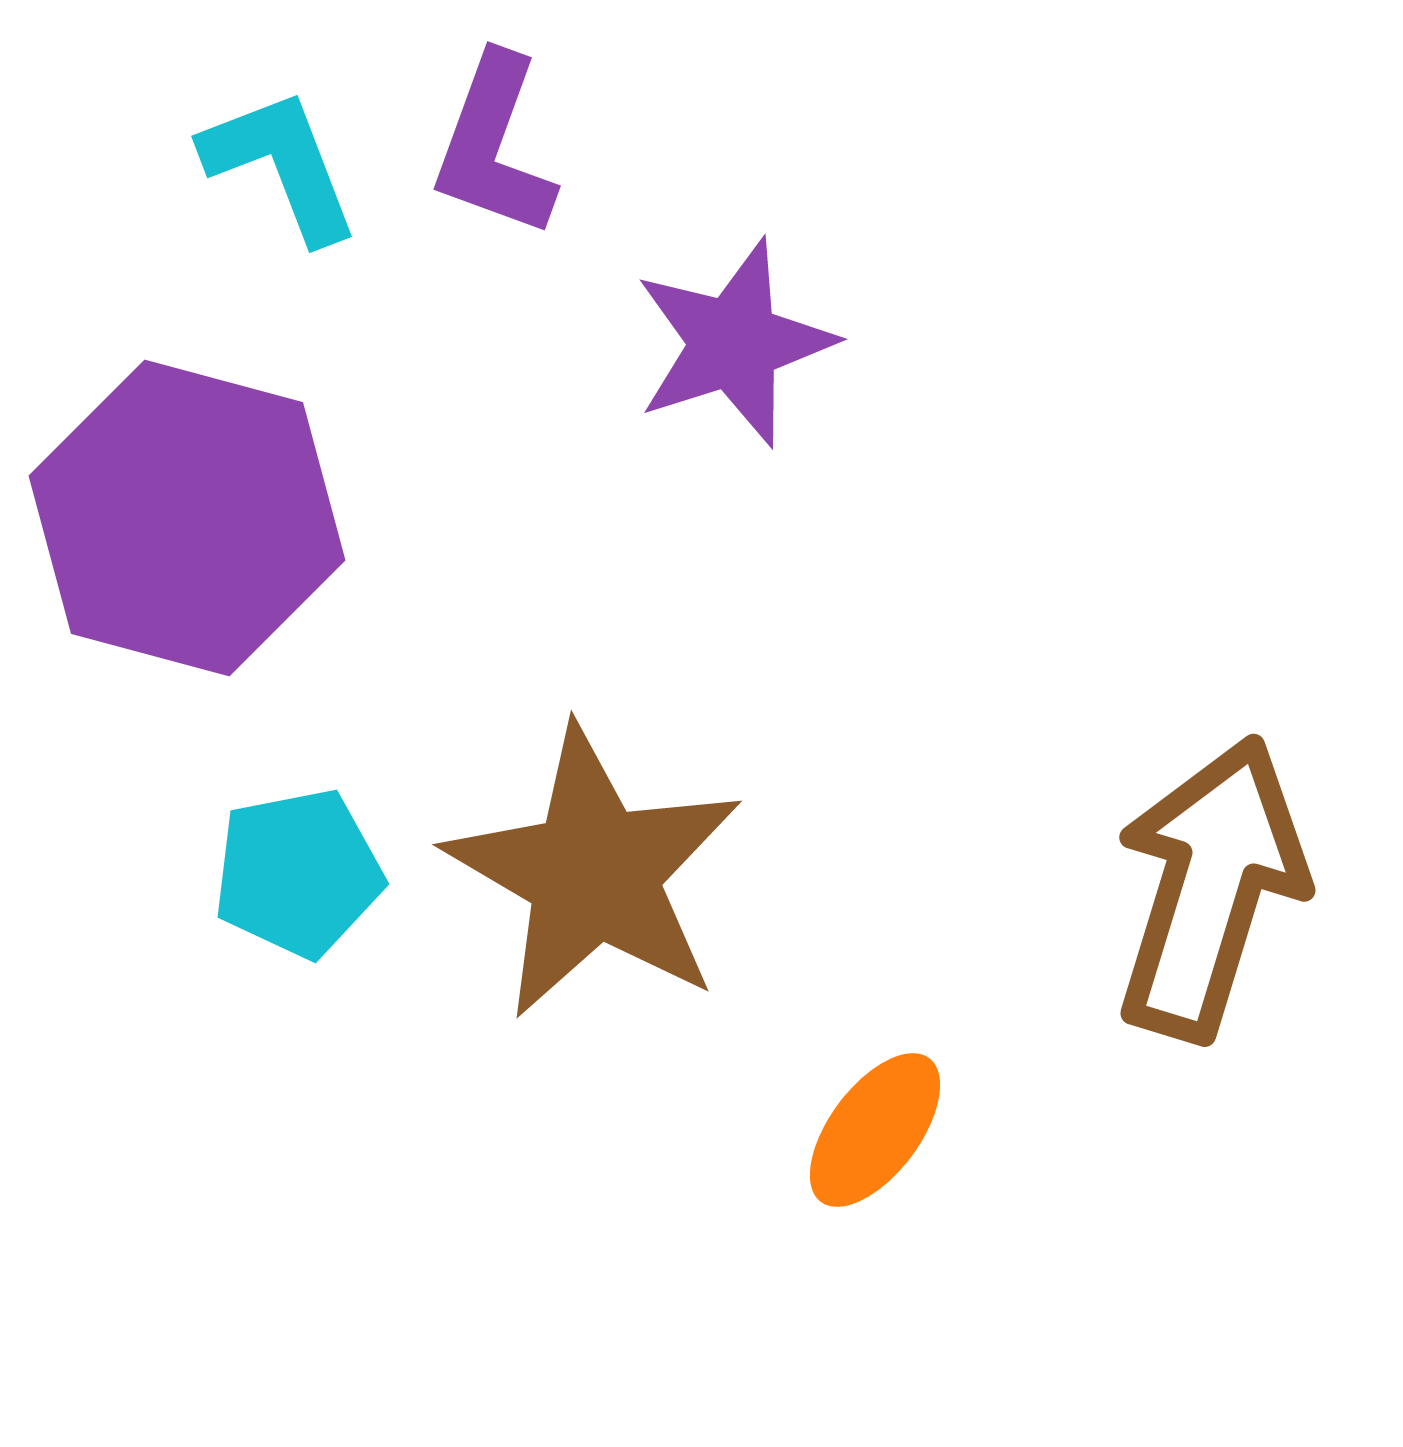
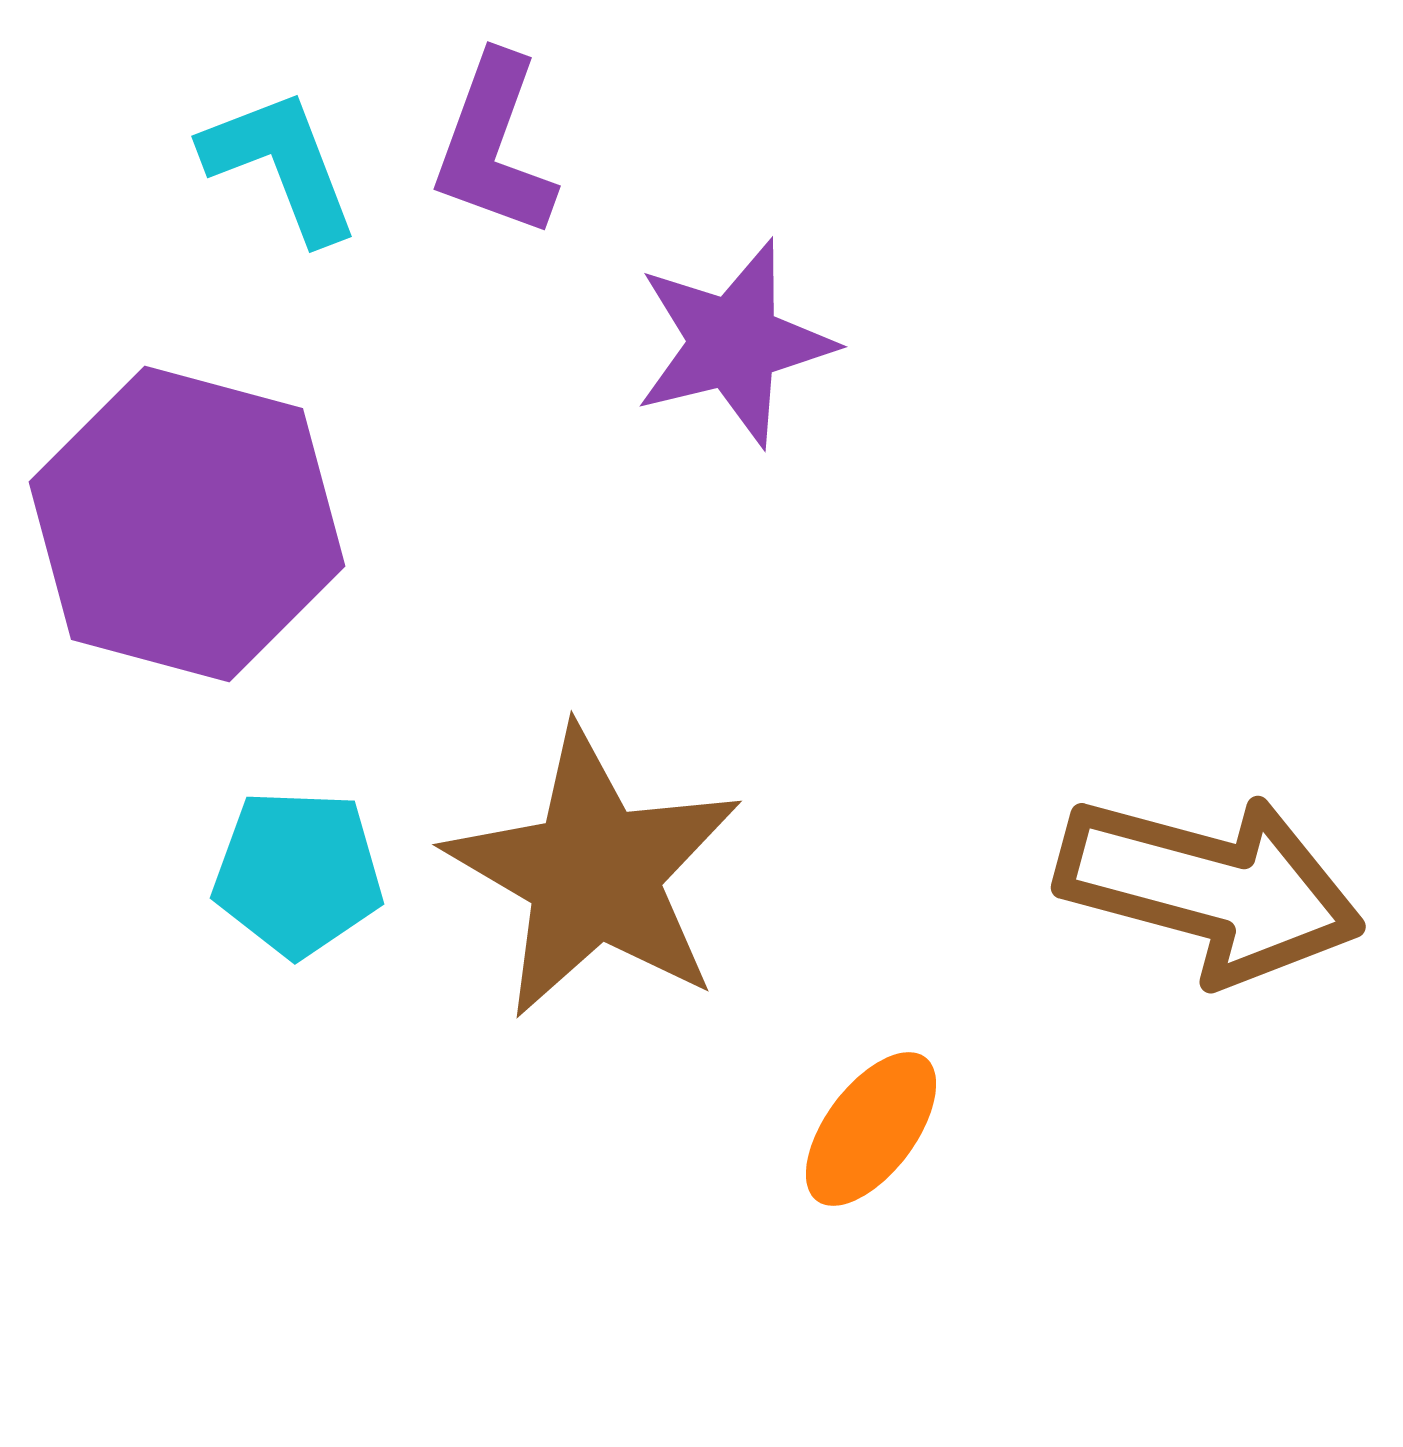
purple star: rotated 4 degrees clockwise
purple hexagon: moved 6 px down
cyan pentagon: rotated 13 degrees clockwise
brown arrow: rotated 88 degrees clockwise
orange ellipse: moved 4 px left, 1 px up
